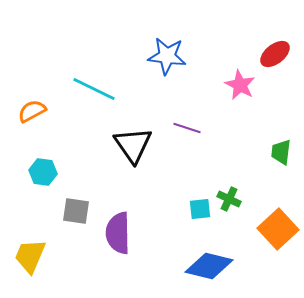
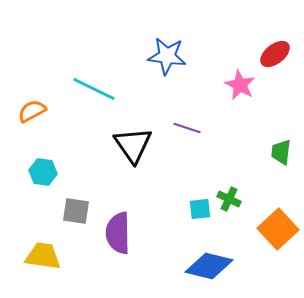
yellow trapezoid: moved 13 px right; rotated 75 degrees clockwise
